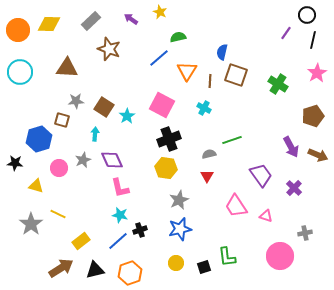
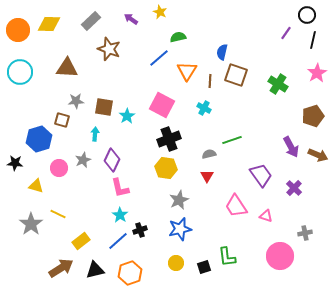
brown square at (104, 107): rotated 24 degrees counterclockwise
purple diamond at (112, 160): rotated 50 degrees clockwise
cyan star at (120, 215): rotated 21 degrees clockwise
